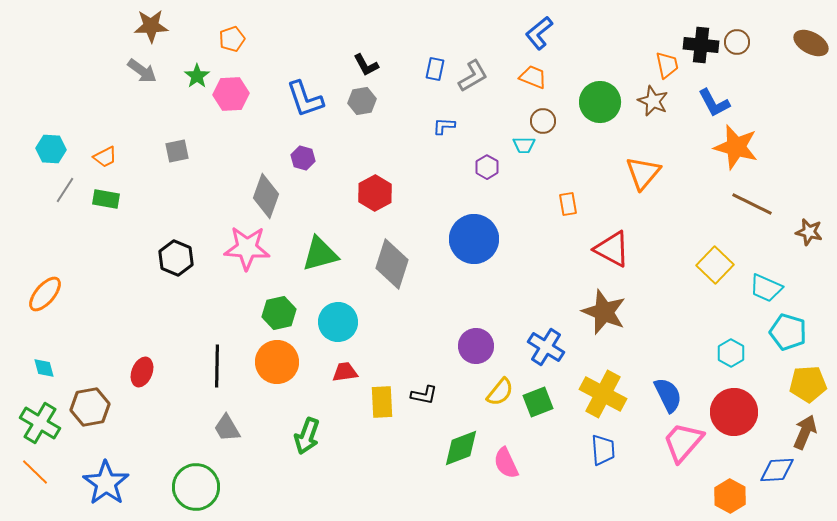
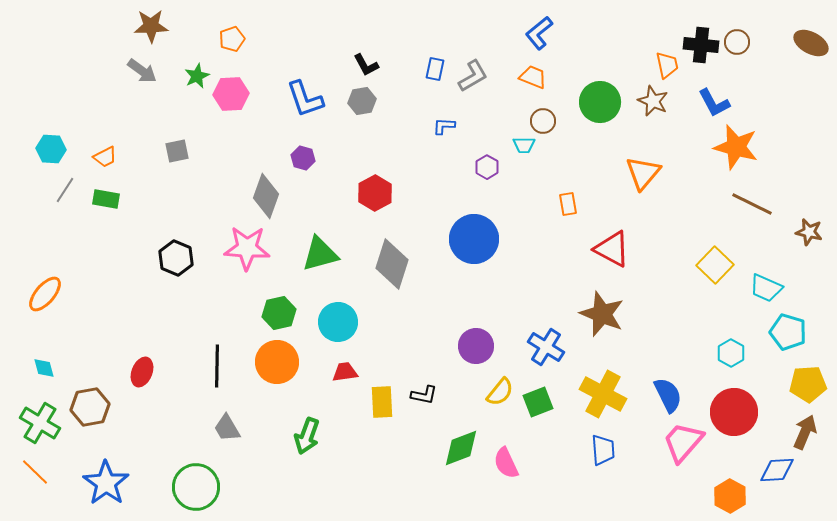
green star at (197, 76): rotated 10 degrees clockwise
brown star at (604, 312): moved 2 px left, 2 px down
